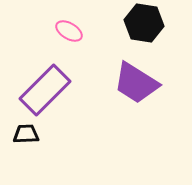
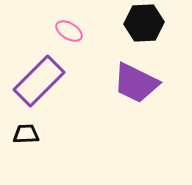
black hexagon: rotated 12 degrees counterclockwise
purple trapezoid: rotated 6 degrees counterclockwise
purple rectangle: moved 6 px left, 9 px up
